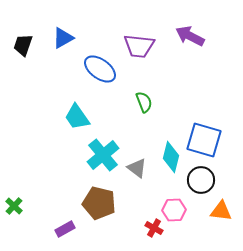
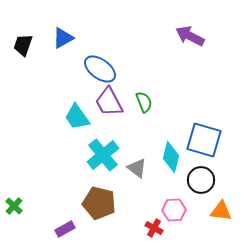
purple trapezoid: moved 30 px left, 56 px down; rotated 56 degrees clockwise
